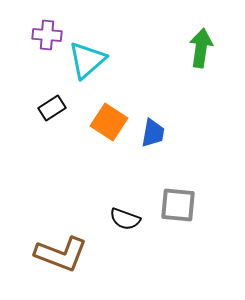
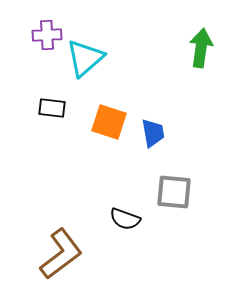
purple cross: rotated 8 degrees counterclockwise
cyan triangle: moved 2 px left, 2 px up
black rectangle: rotated 40 degrees clockwise
orange square: rotated 15 degrees counterclockwise
blue trapezoid: rotated 20 degrees counterclockwise
gray square: moved 4 px left, 13 px up
brown L-shape: rotated 58 degrees counterclockwise
